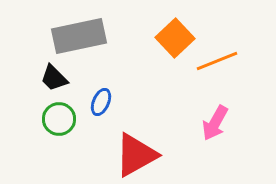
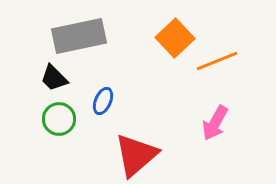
blue ellipse: moved 2 px right, 1 px up
red triangle: rotated 12 degrees counterclockwise
